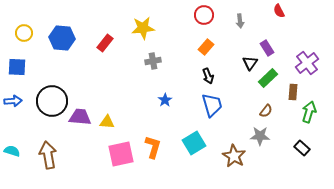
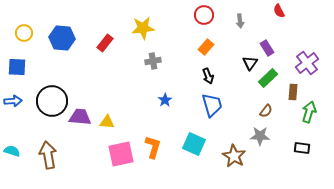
cyan square: moved 1 px down; rotated 35 degrees counterclockwise
black rectangle: rotated 35 degrees counterclockwise
